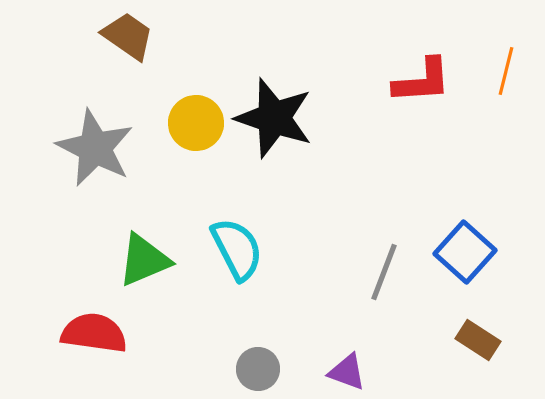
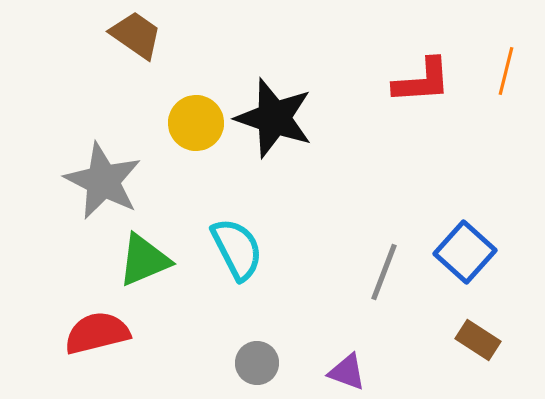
brown trapezoid: moved 8 px right, 1 px up
gray star: moved 8 px right, 33 px down
red semicircle: moved 3 px right; rotated 22 degrees counterclockwise
gray circle: moved 1 px left, 6 px up
